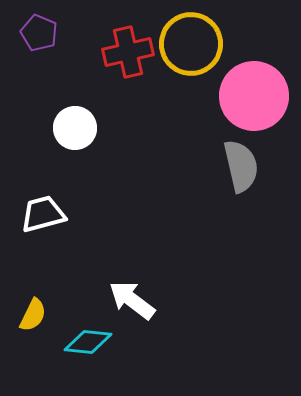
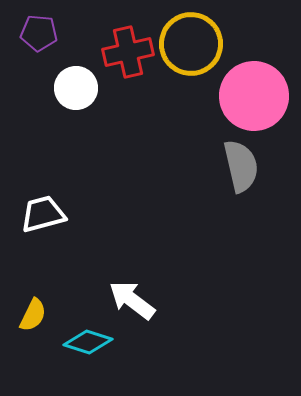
purple pentagon: rotated 18 degrees counterclockwise
white circle: moved 1 px right, 40 px up
cyan diamond: rotated 12 degrees clockwise
